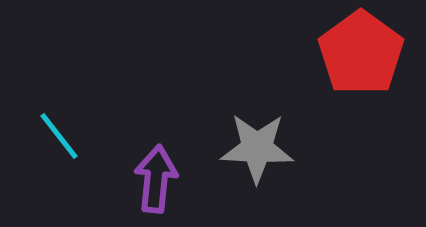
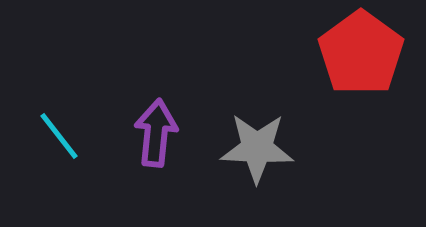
purple arrow: moved 46 px up
